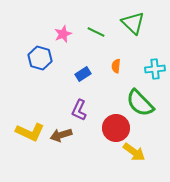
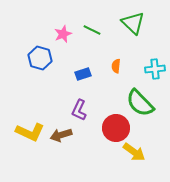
green line: moved 4 px left, 2 px up
blue rectangle: rotated 14 degrees clockwise
